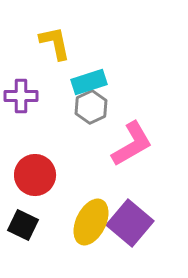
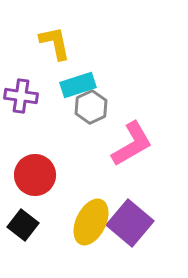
cyan rectangle: moved 11 px left, 3 px down
purple cross: rotated 8 degrees clockwise
black square: rotated 12 degrees clockwise
